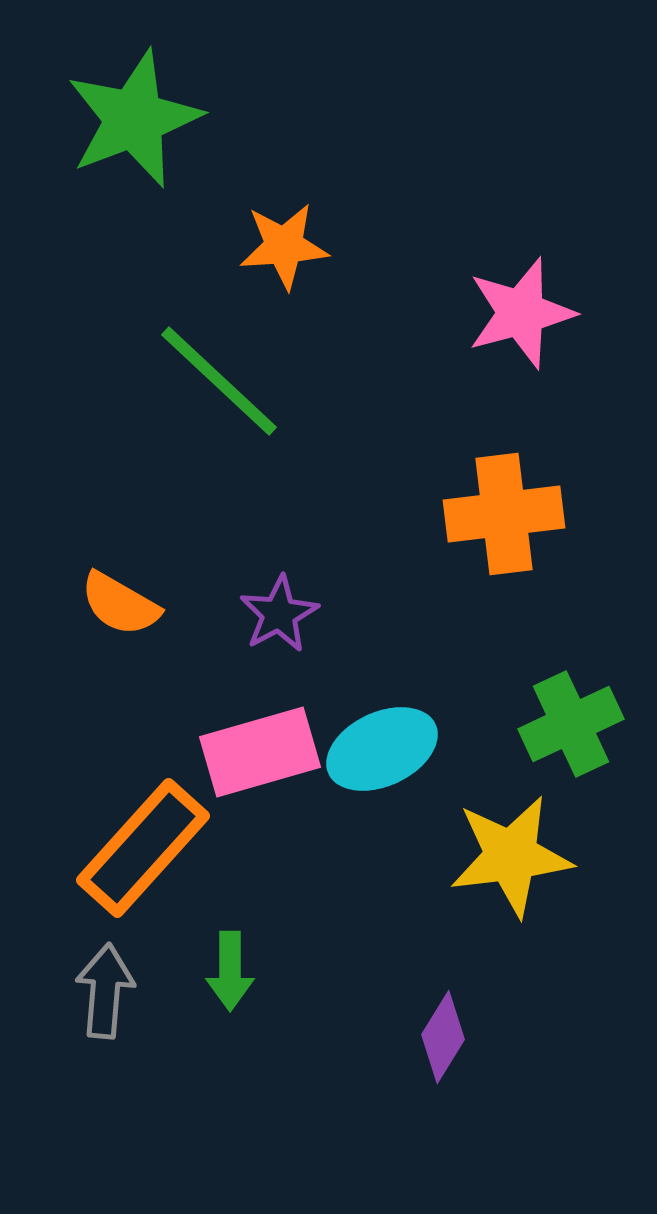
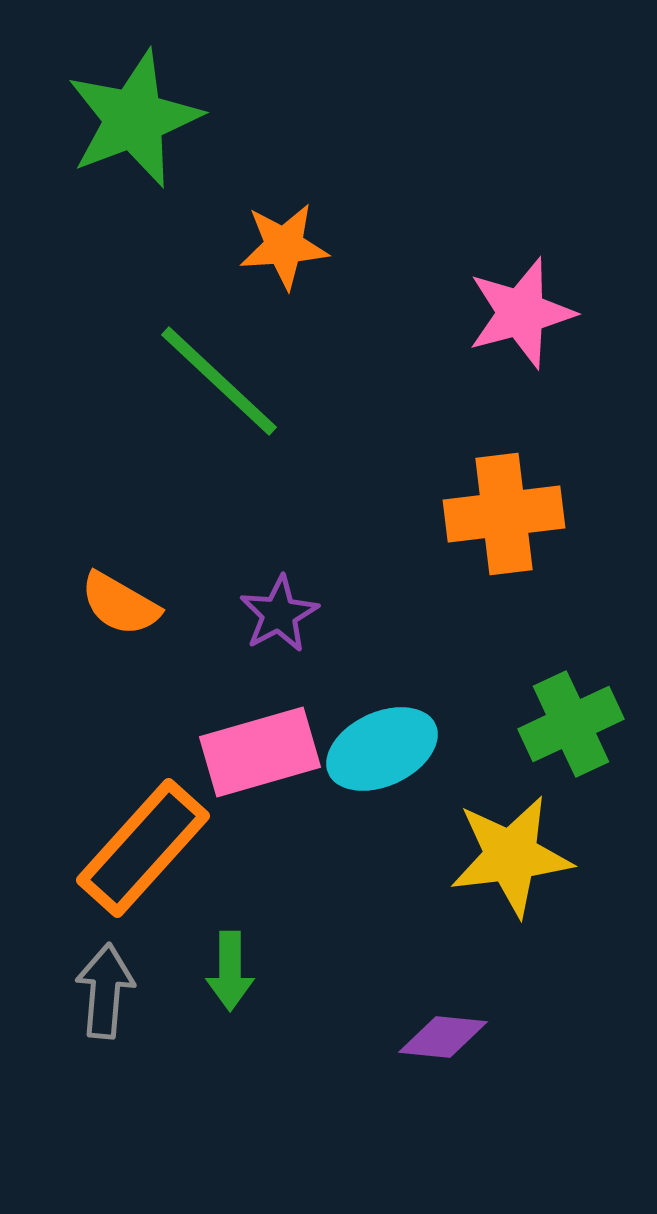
purple diamond: rotated 64 degrees clockwise
